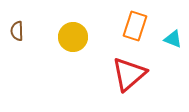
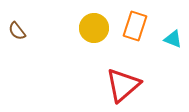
brown semicircle: rotated 36 degrees counterclockwise
yellow circle: moved 21 px right, 9 px up
red triangle: moved 6 px left, 11 px down
